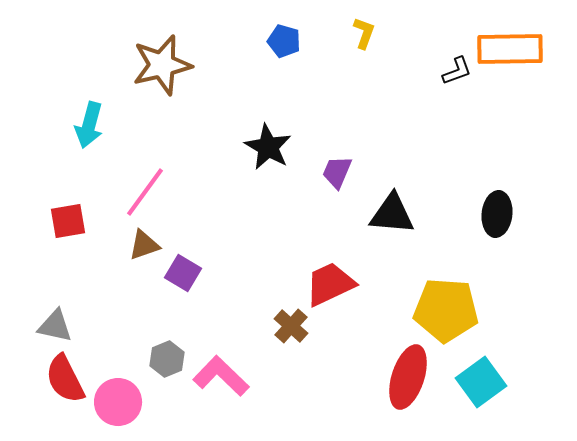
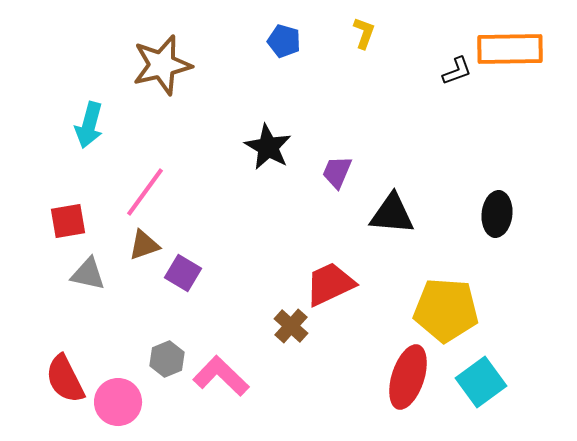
gray triangle: moved 33 px right, 52 px up
